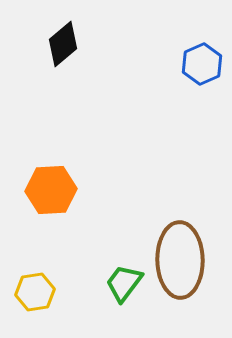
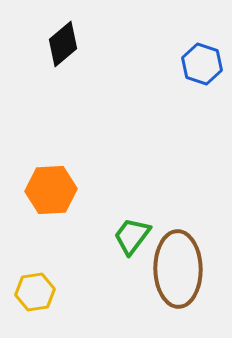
blue hexagon: rotated 18 degrees counterclockwise
brown ellipse: moved 2 px left, 9 px down
green trapezoid: moved 8 px right, 47 px up
